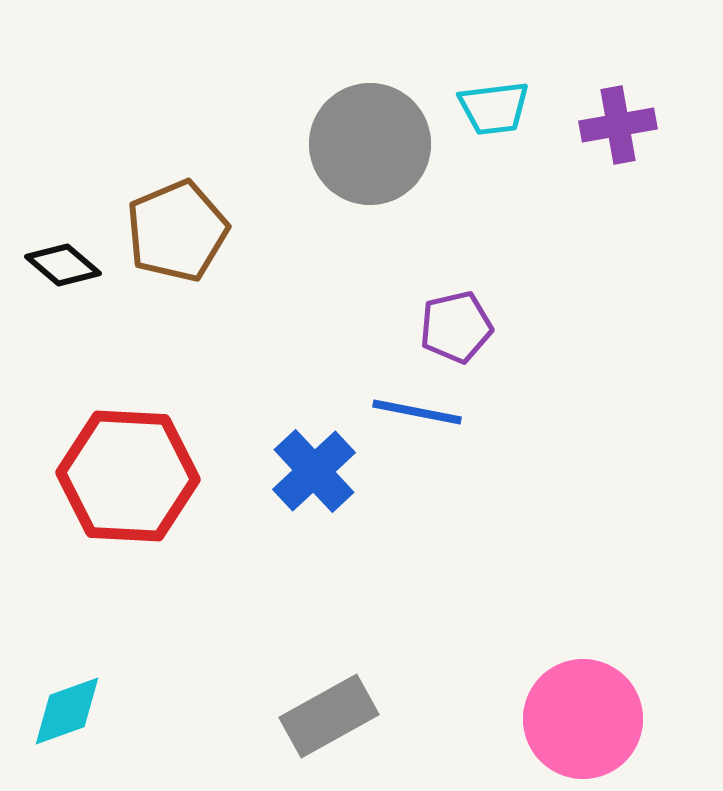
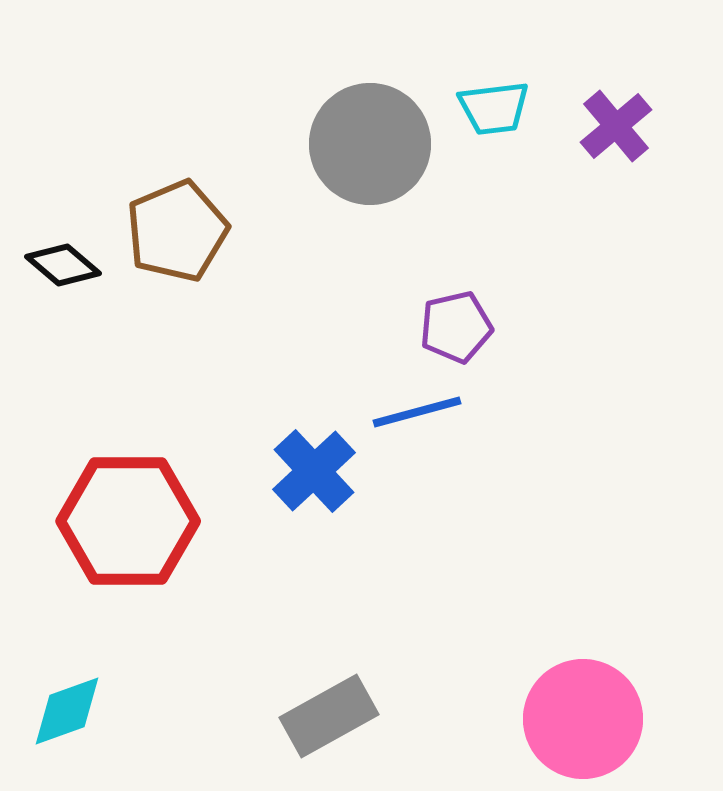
purple cross: moved 2 px left, 1 px down; rotated 30 degrees counterclockwise
blue line: rotated 26 degrees counterclockwise
red hexagon: moved 45 px down; rotated 3 degrees counterclockwise
